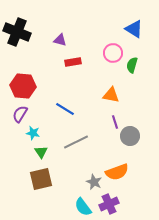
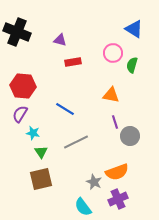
purple cross: moved 9 px right, 5 px up
